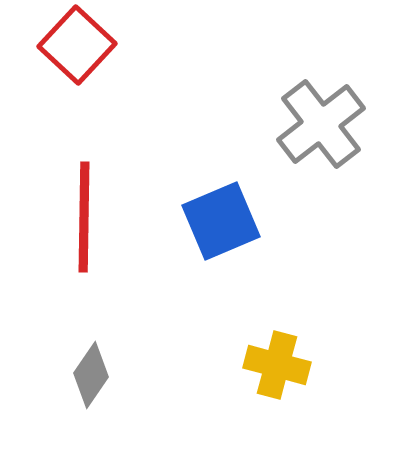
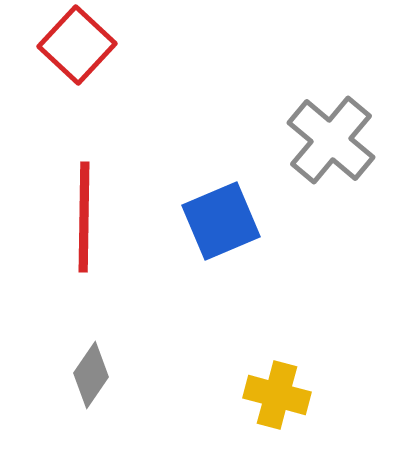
gray cross: moved 10 px right, 16 px down; rotated 12 degrees counterclockwise
yellow cross: moved 30 px down
